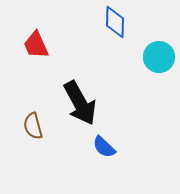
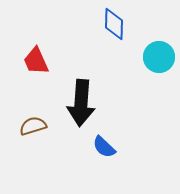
blue diamond: moved 1 px left, 2 px down
red trapezoid: moved 16 px down
black arrow: moved 1 px right; rotated 33 degrees clockwise
brown semicircle: rotated 88 degrees clockwise
